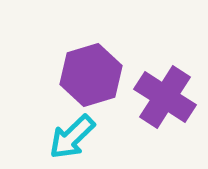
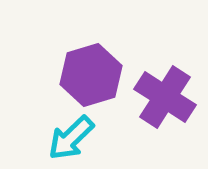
cyan arrow: moved 1 px left, 1 px down
